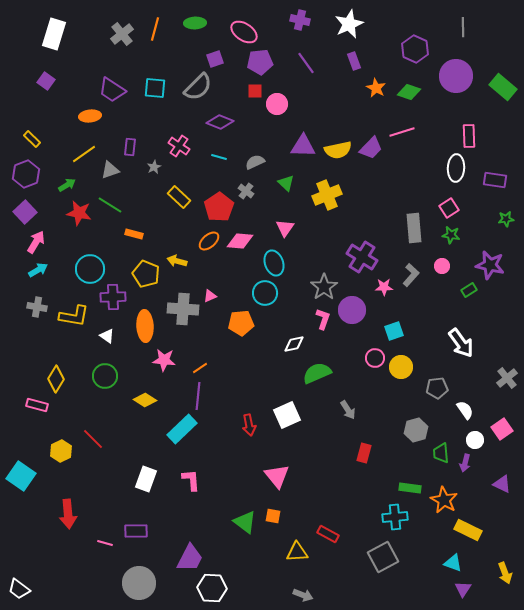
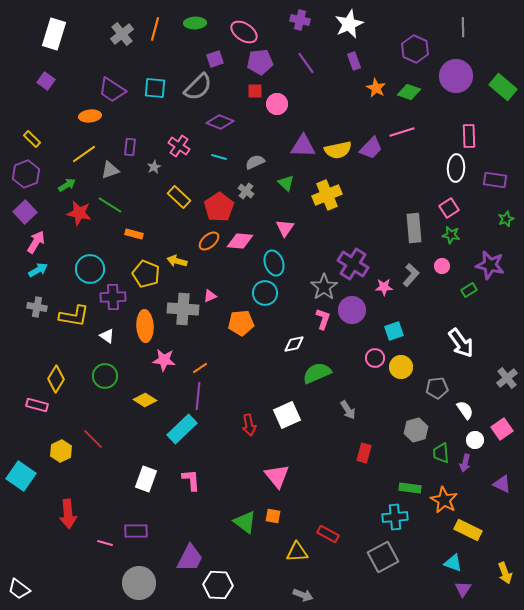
green star at (506, 219): rotated 14 degrees counterclockwise
purple cross at (362, 257): moved 9 px left, 7 px down
white hexagon at (212, 588): moved 6 px right, 3 px up
